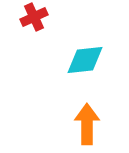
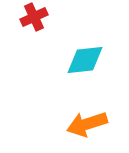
orange arrow: rotated 108 degrees counterclockwise
